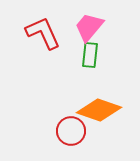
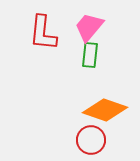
red L-shape: rotated 150 degrees counterclockwise
orange diamond: moved 6 px right
red circle: moved 20 px right, 9 px down
